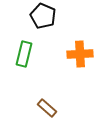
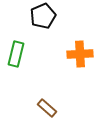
black pentagon: rotated 25 degrees clockwise
green rectangle: moved 8 px left
